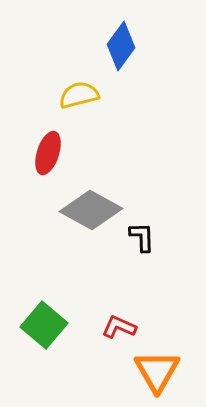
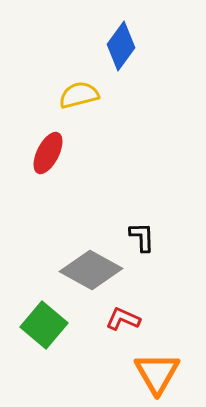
red ellipse: rotated 9 degrees clockwise
gray diamond: moved 60 px down
red L-shape: moved 4 px right, 8 px up
orange triangle: moved 2 px down
